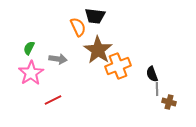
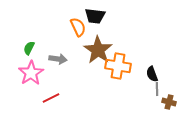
orange cross: rotated 30 degrees clockwise
red line: moved 2 px left, 2 px up
